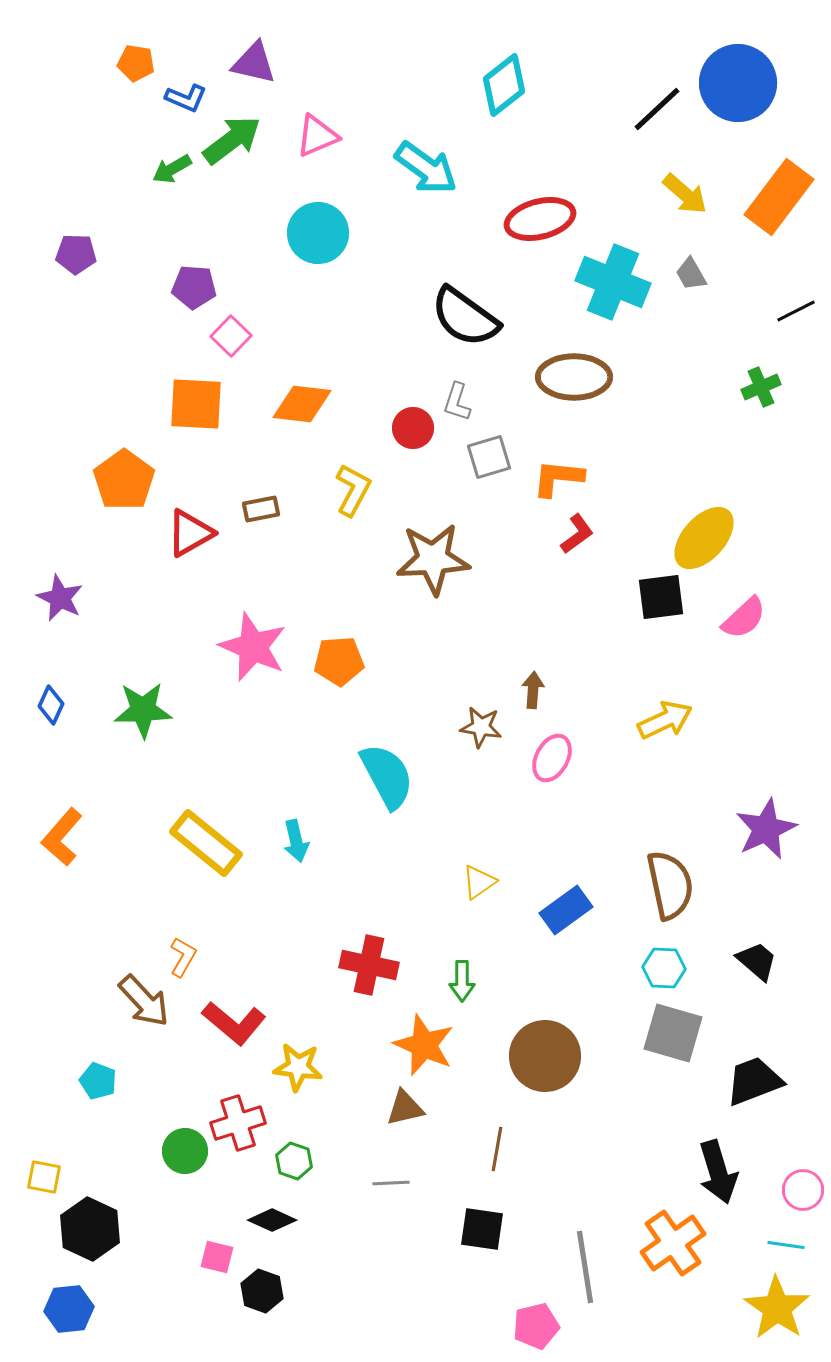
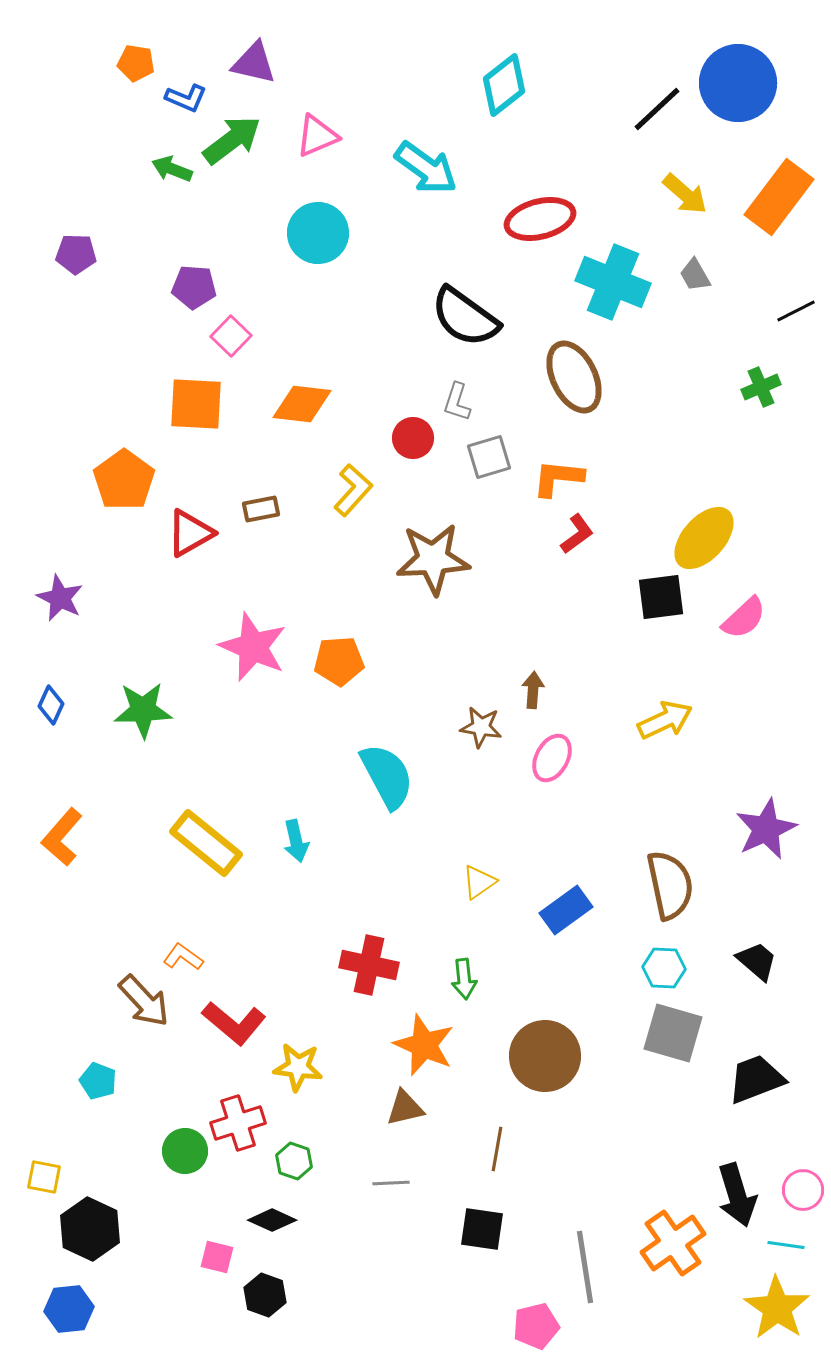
green arrow at (172, 169): rotated 51 degrees clockwise
gray trapezoid at (691, 274): moved 4 px right, 1 px down
brown ellipse at (574, 377): rotated 64 degrees clockwise
red circle at (413, 428): moved 10 px down
yellow L-shape at (353, 490): rotated 14 degrees clockwise
orange L-shape at (183, 957): rotated 84 degrees counterclockwise
green arrow at (462, 981): moved 2 px right, 2 px up; rotated 6 degrees counterclockwise
black trapezoid at (754, 1081): moved 2 px right, 2 px up
black arrow at (718, 1172): moved 19 px right, 23 px down
black hexagon at (262, 1291): moved 3 px right, 4 px down
